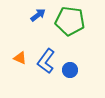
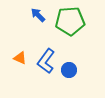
blue arrow: rotated 98 degrees counterclockwise
green pentagon: rotated 12 degrees counterclockwise
blue circle: moved 1 px left
